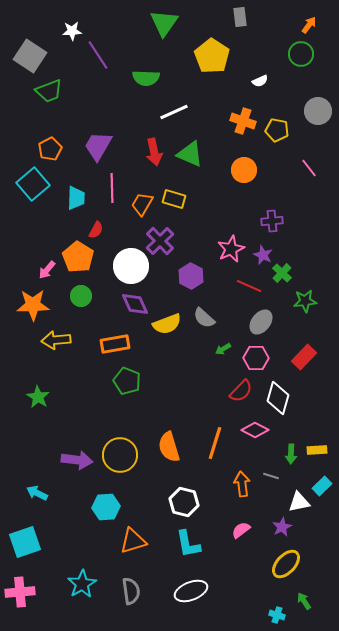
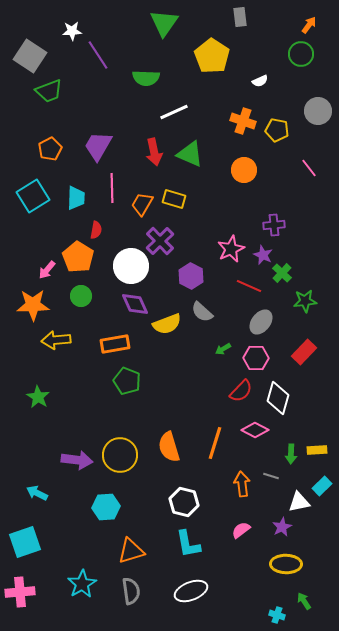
cyan square at (33, 184): moved 12 px down; rotated 8 degrees clockwise
purple cross at (272, 221): moved 2 px right, 4 px down
red semicircle at (96, 230): rotated 18 degrees counterclockwise
gray semicircle at (204, 318): moved 2 px left, 6 px up
red rectangle at (304, 357): moved 5 px up
orange triangle at (133, 541): moved 2 px left, 10 px down
yellow ellipse at (286, 564): rotated 48 degrees clockwise
